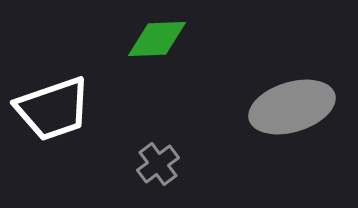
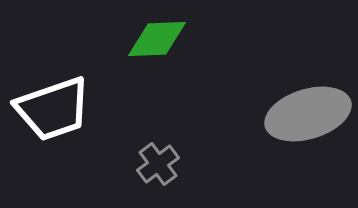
gray ellipse: moved 16 px right, 7 px down
